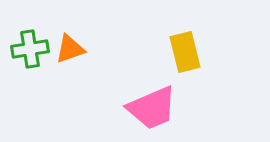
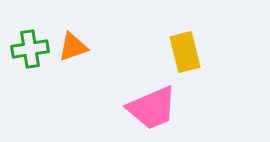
orange triangle: moved 3 px right, 2 px up
